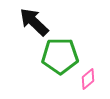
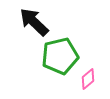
green pentagon: rotated 12 degrees counterclockwise
